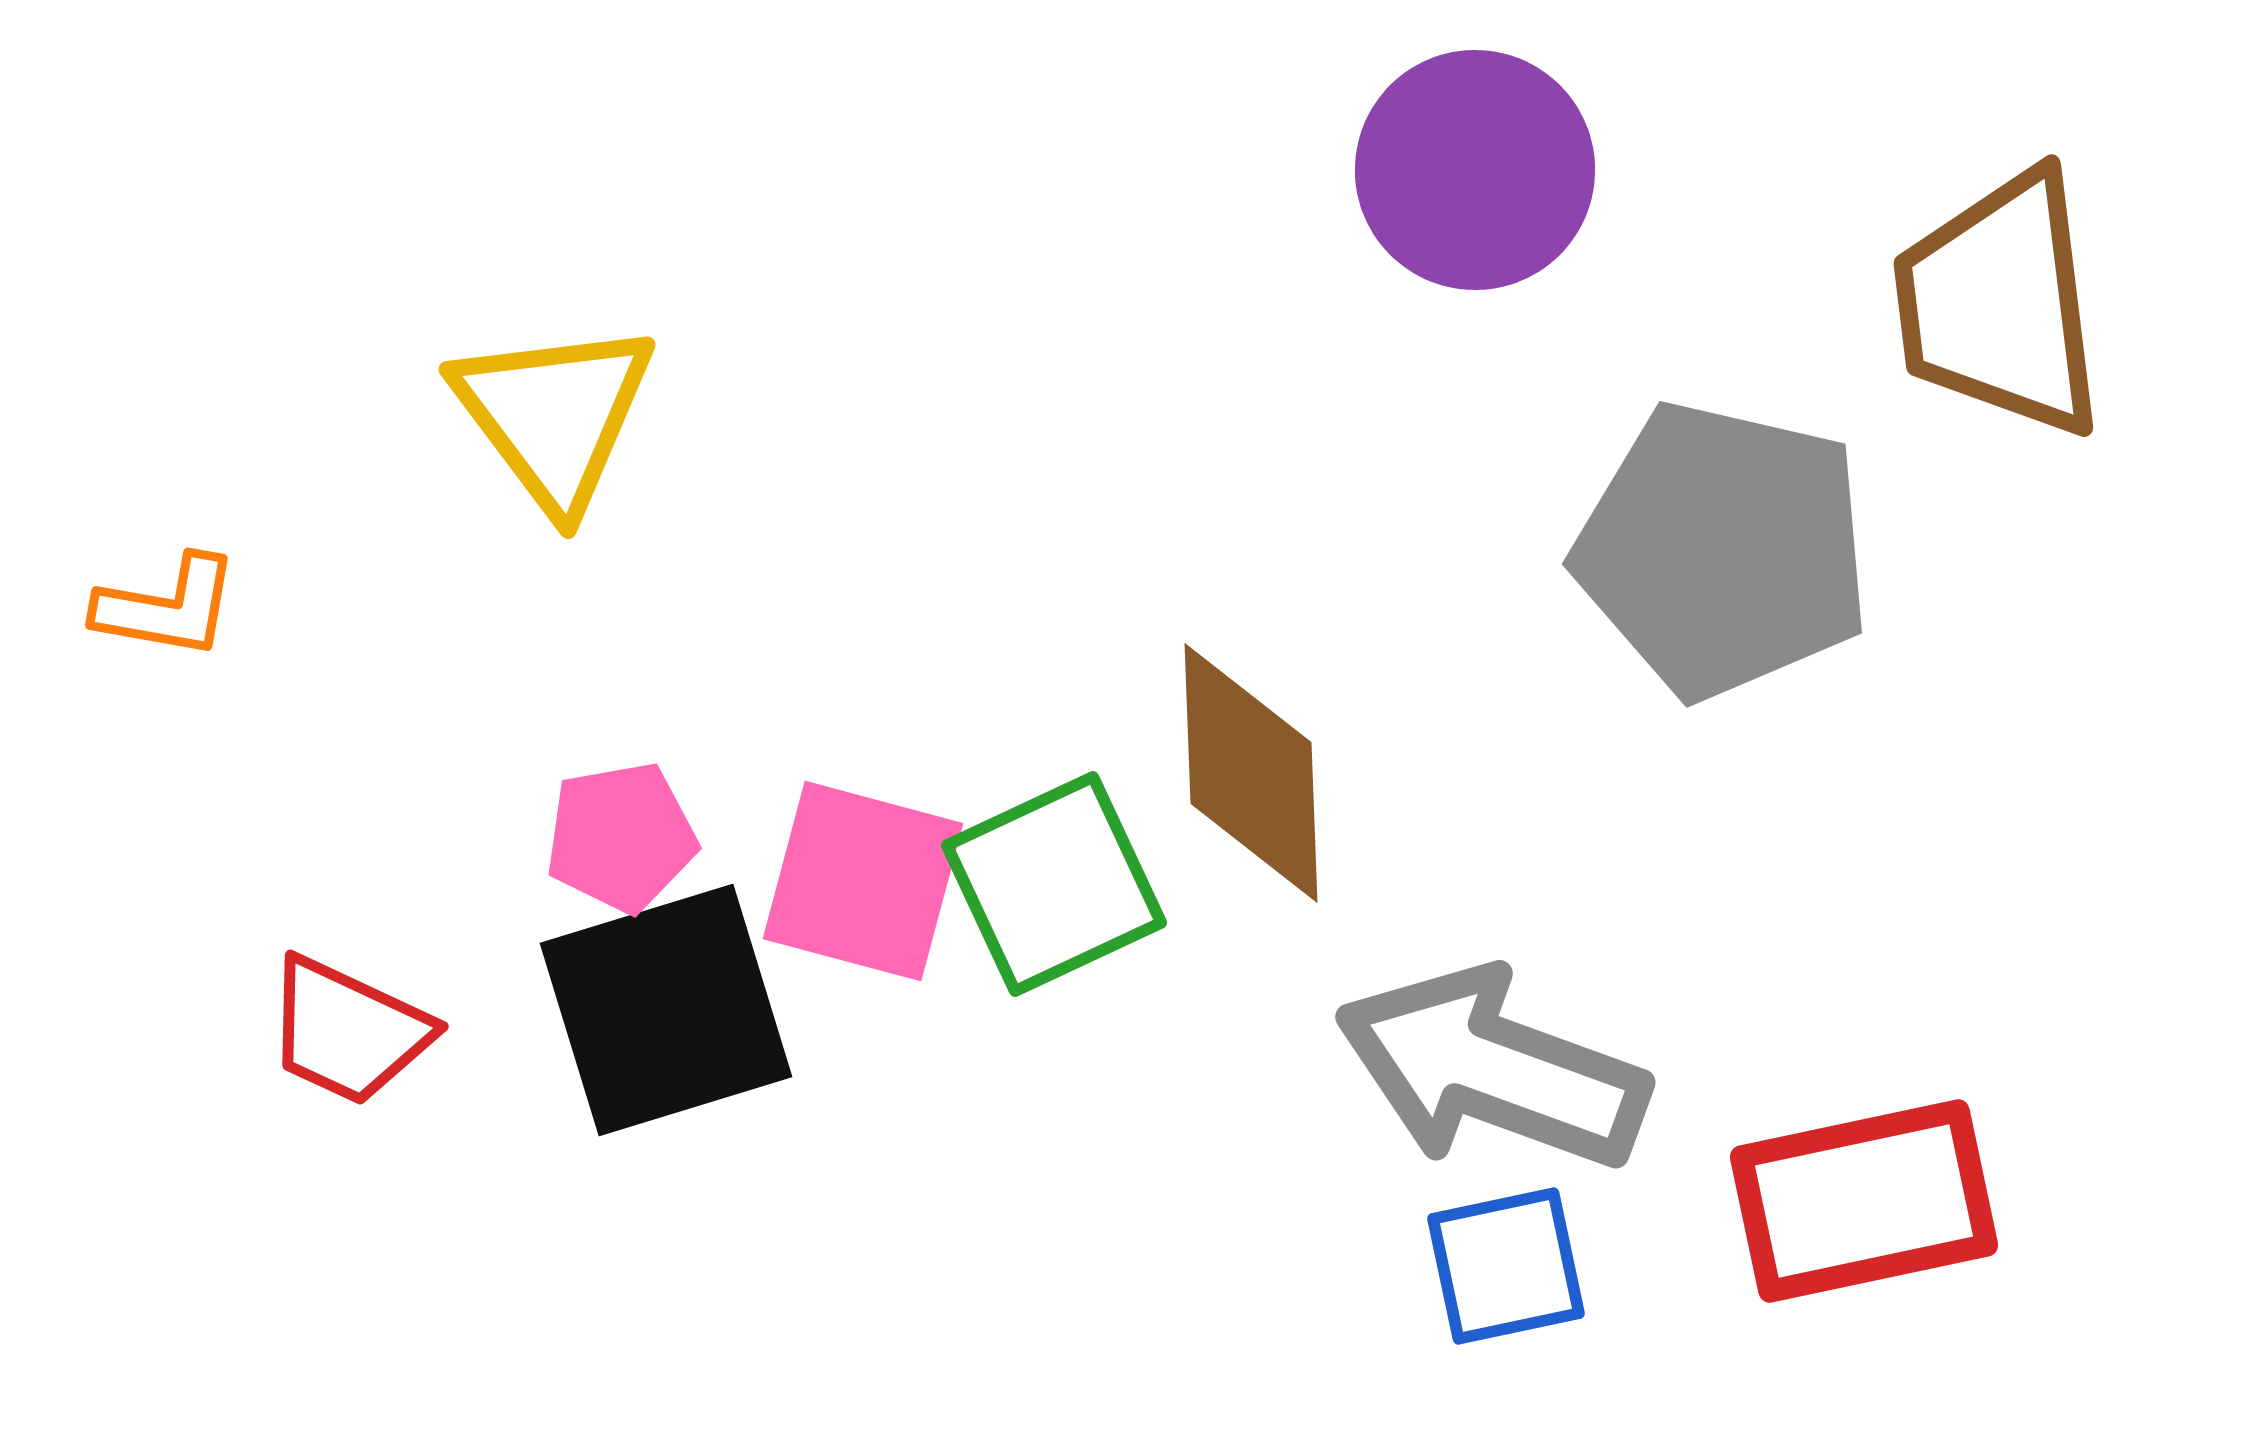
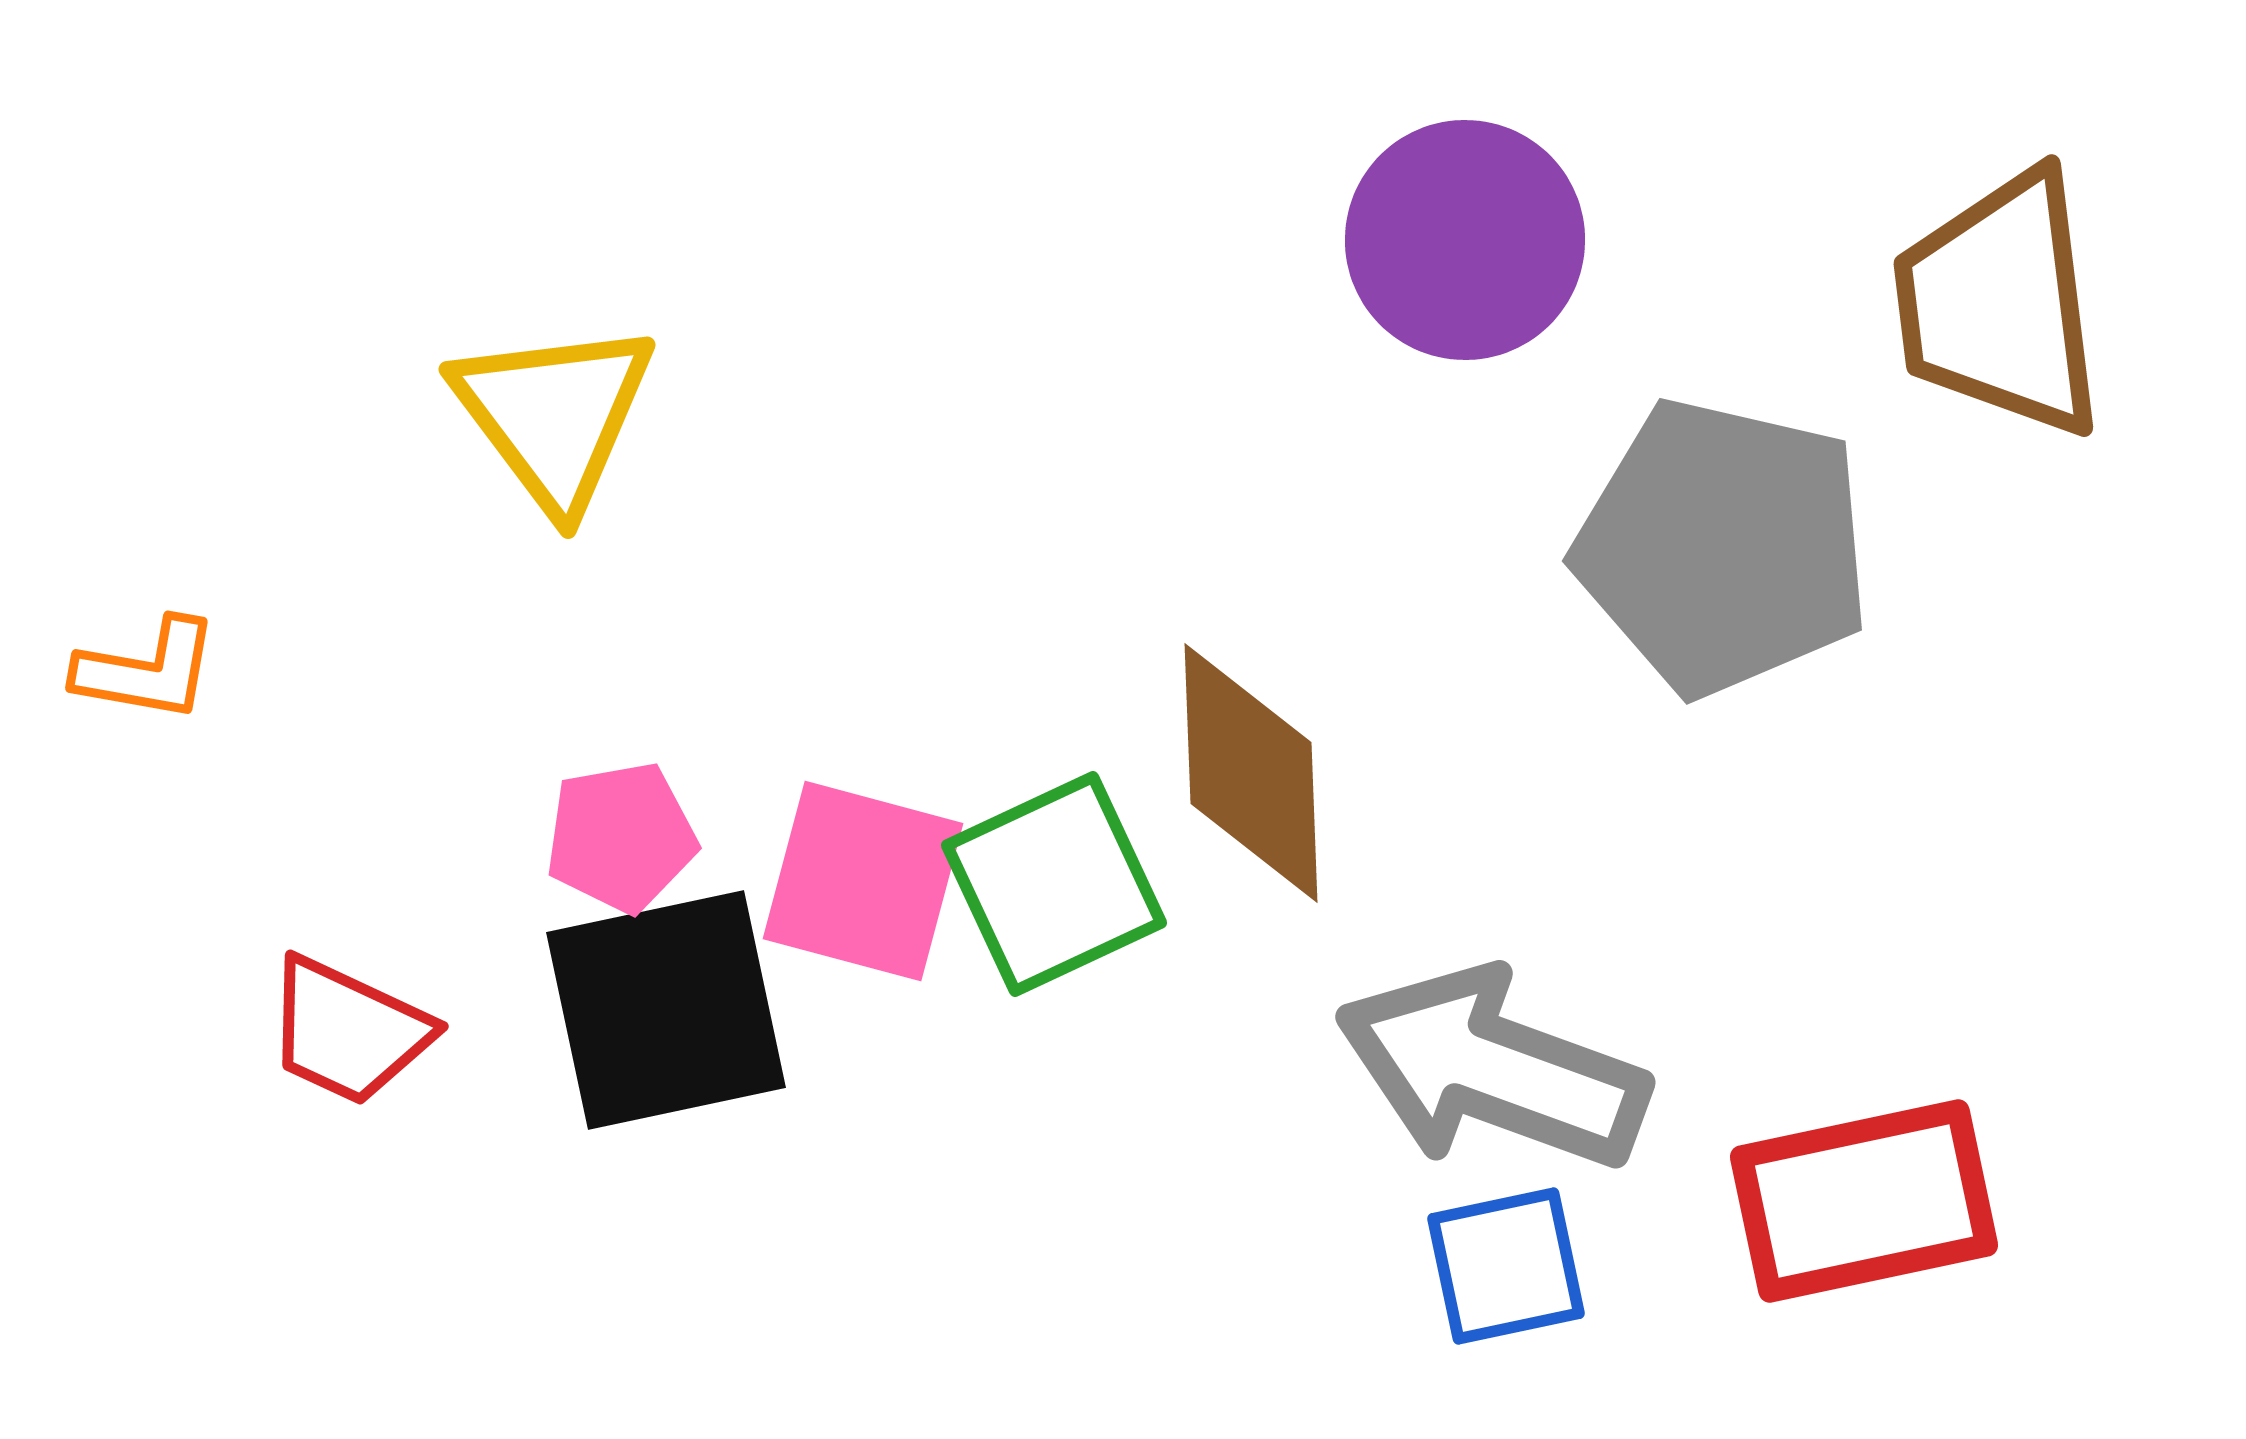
purple circle: moved 10 px left, 70 px down
gray pentagon: moved 3 px up
orange L-shape: moved 20 px left, 63 px down
black square: rotated 5 degrees clockwise
